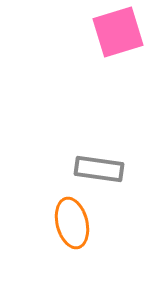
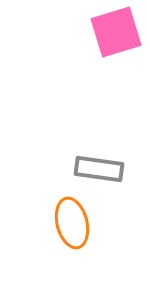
pink square: moved 2 px left
